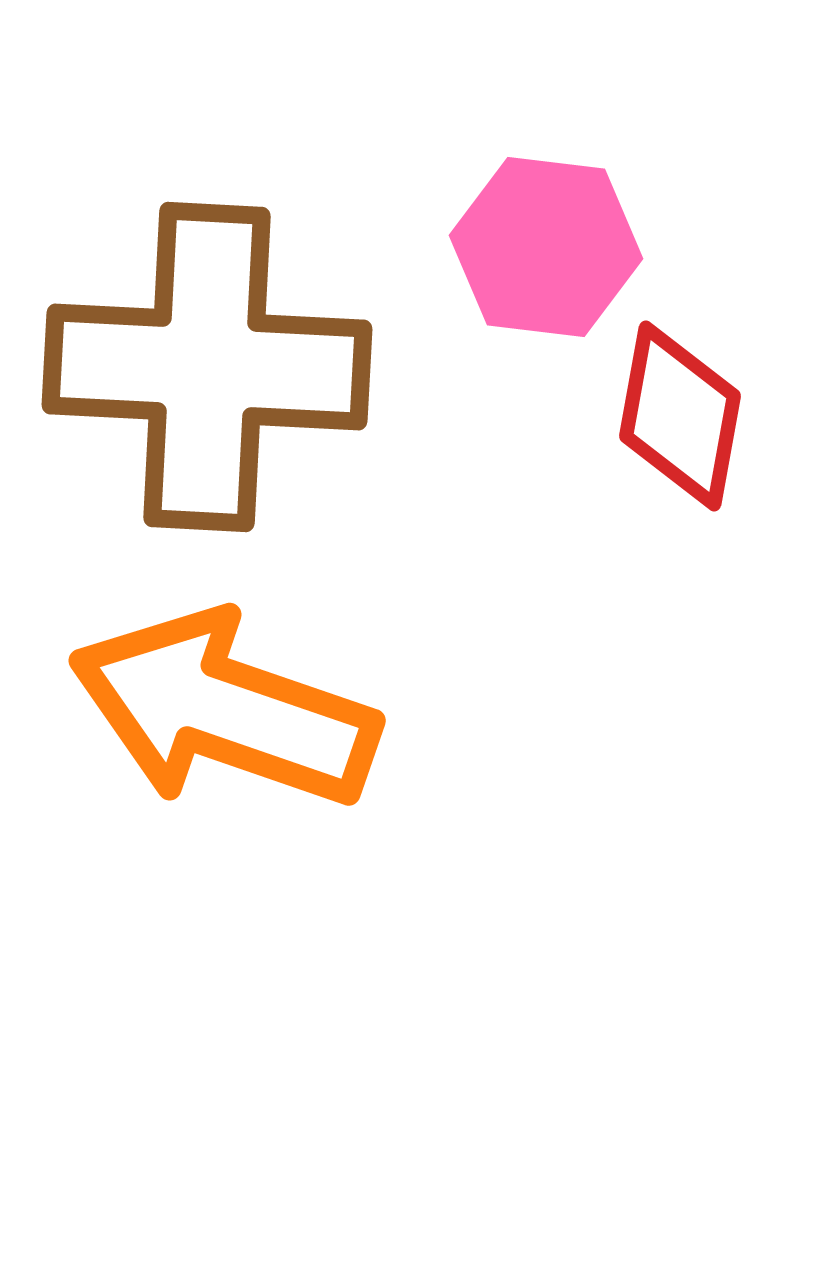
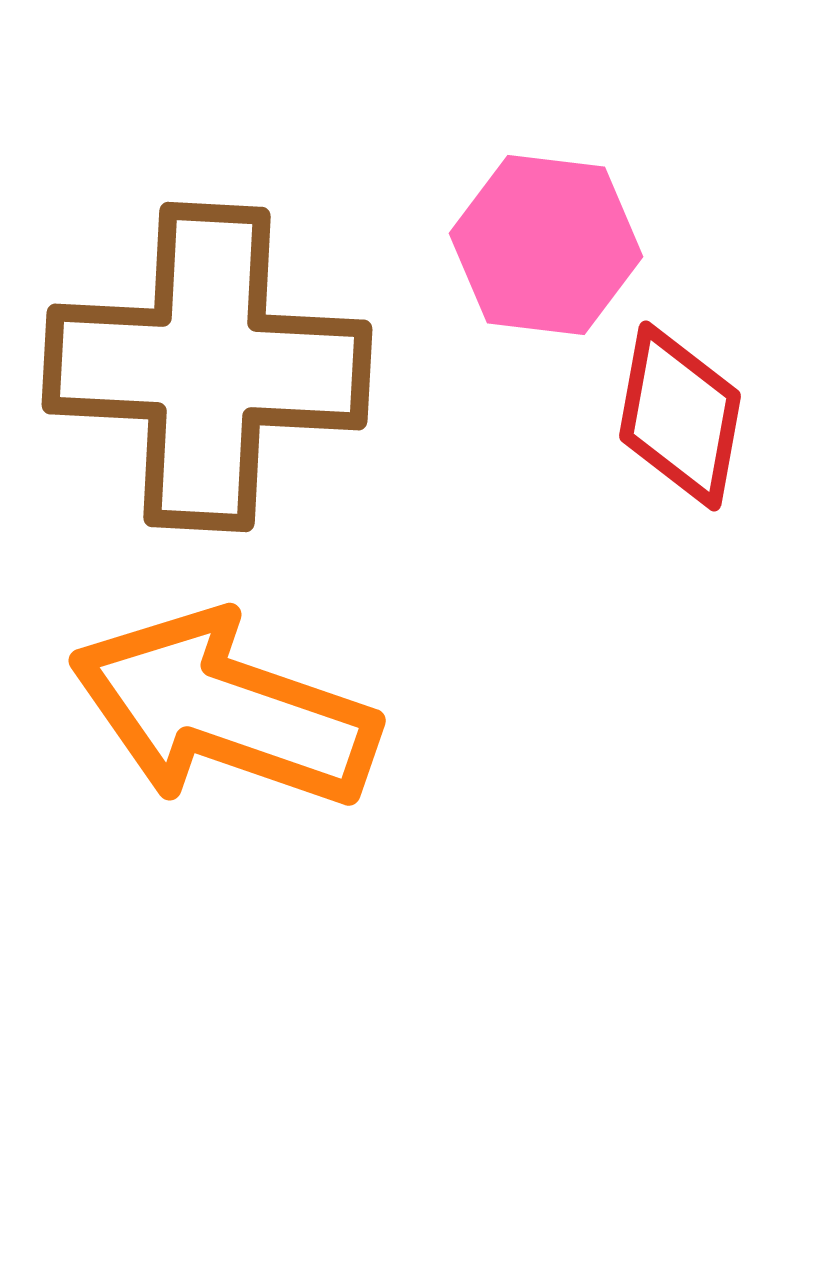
pink hexagon: moved 2 px up
